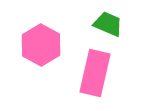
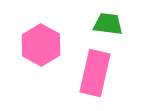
green trapezoid: rotated 16 degrees counterclockwise
